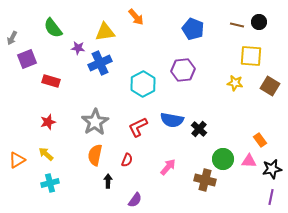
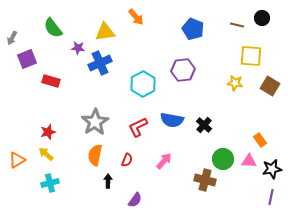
black circle: moved 3 px right, 4 px up
red star: moved 10 px down
black cross: moved 5 px right, 4 px up
pink arrow: moved 4 px left, 6 px up
